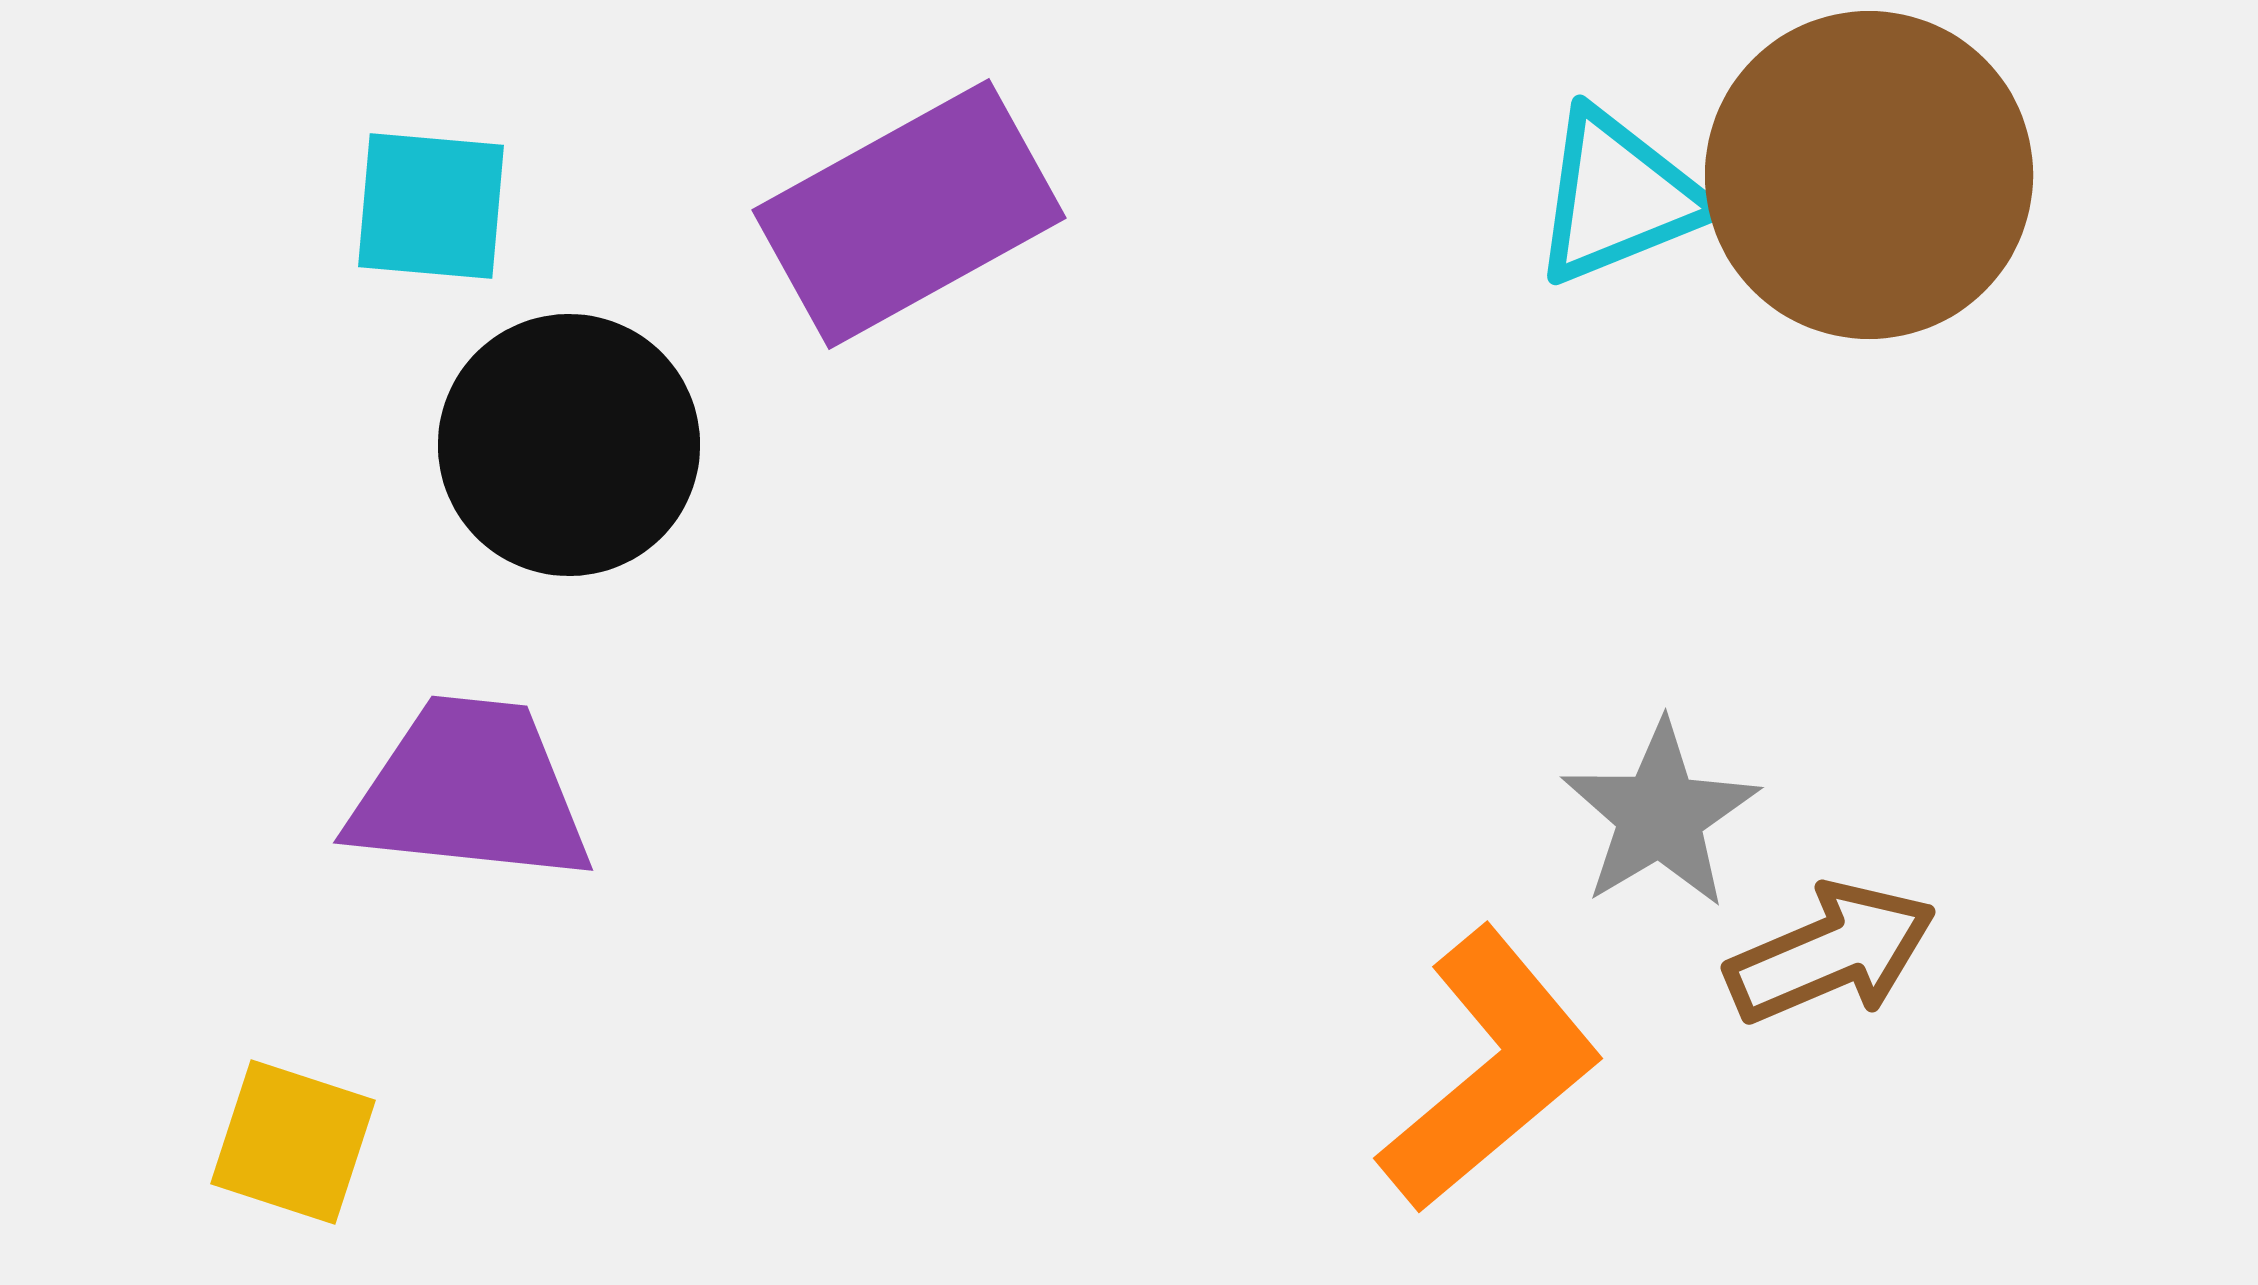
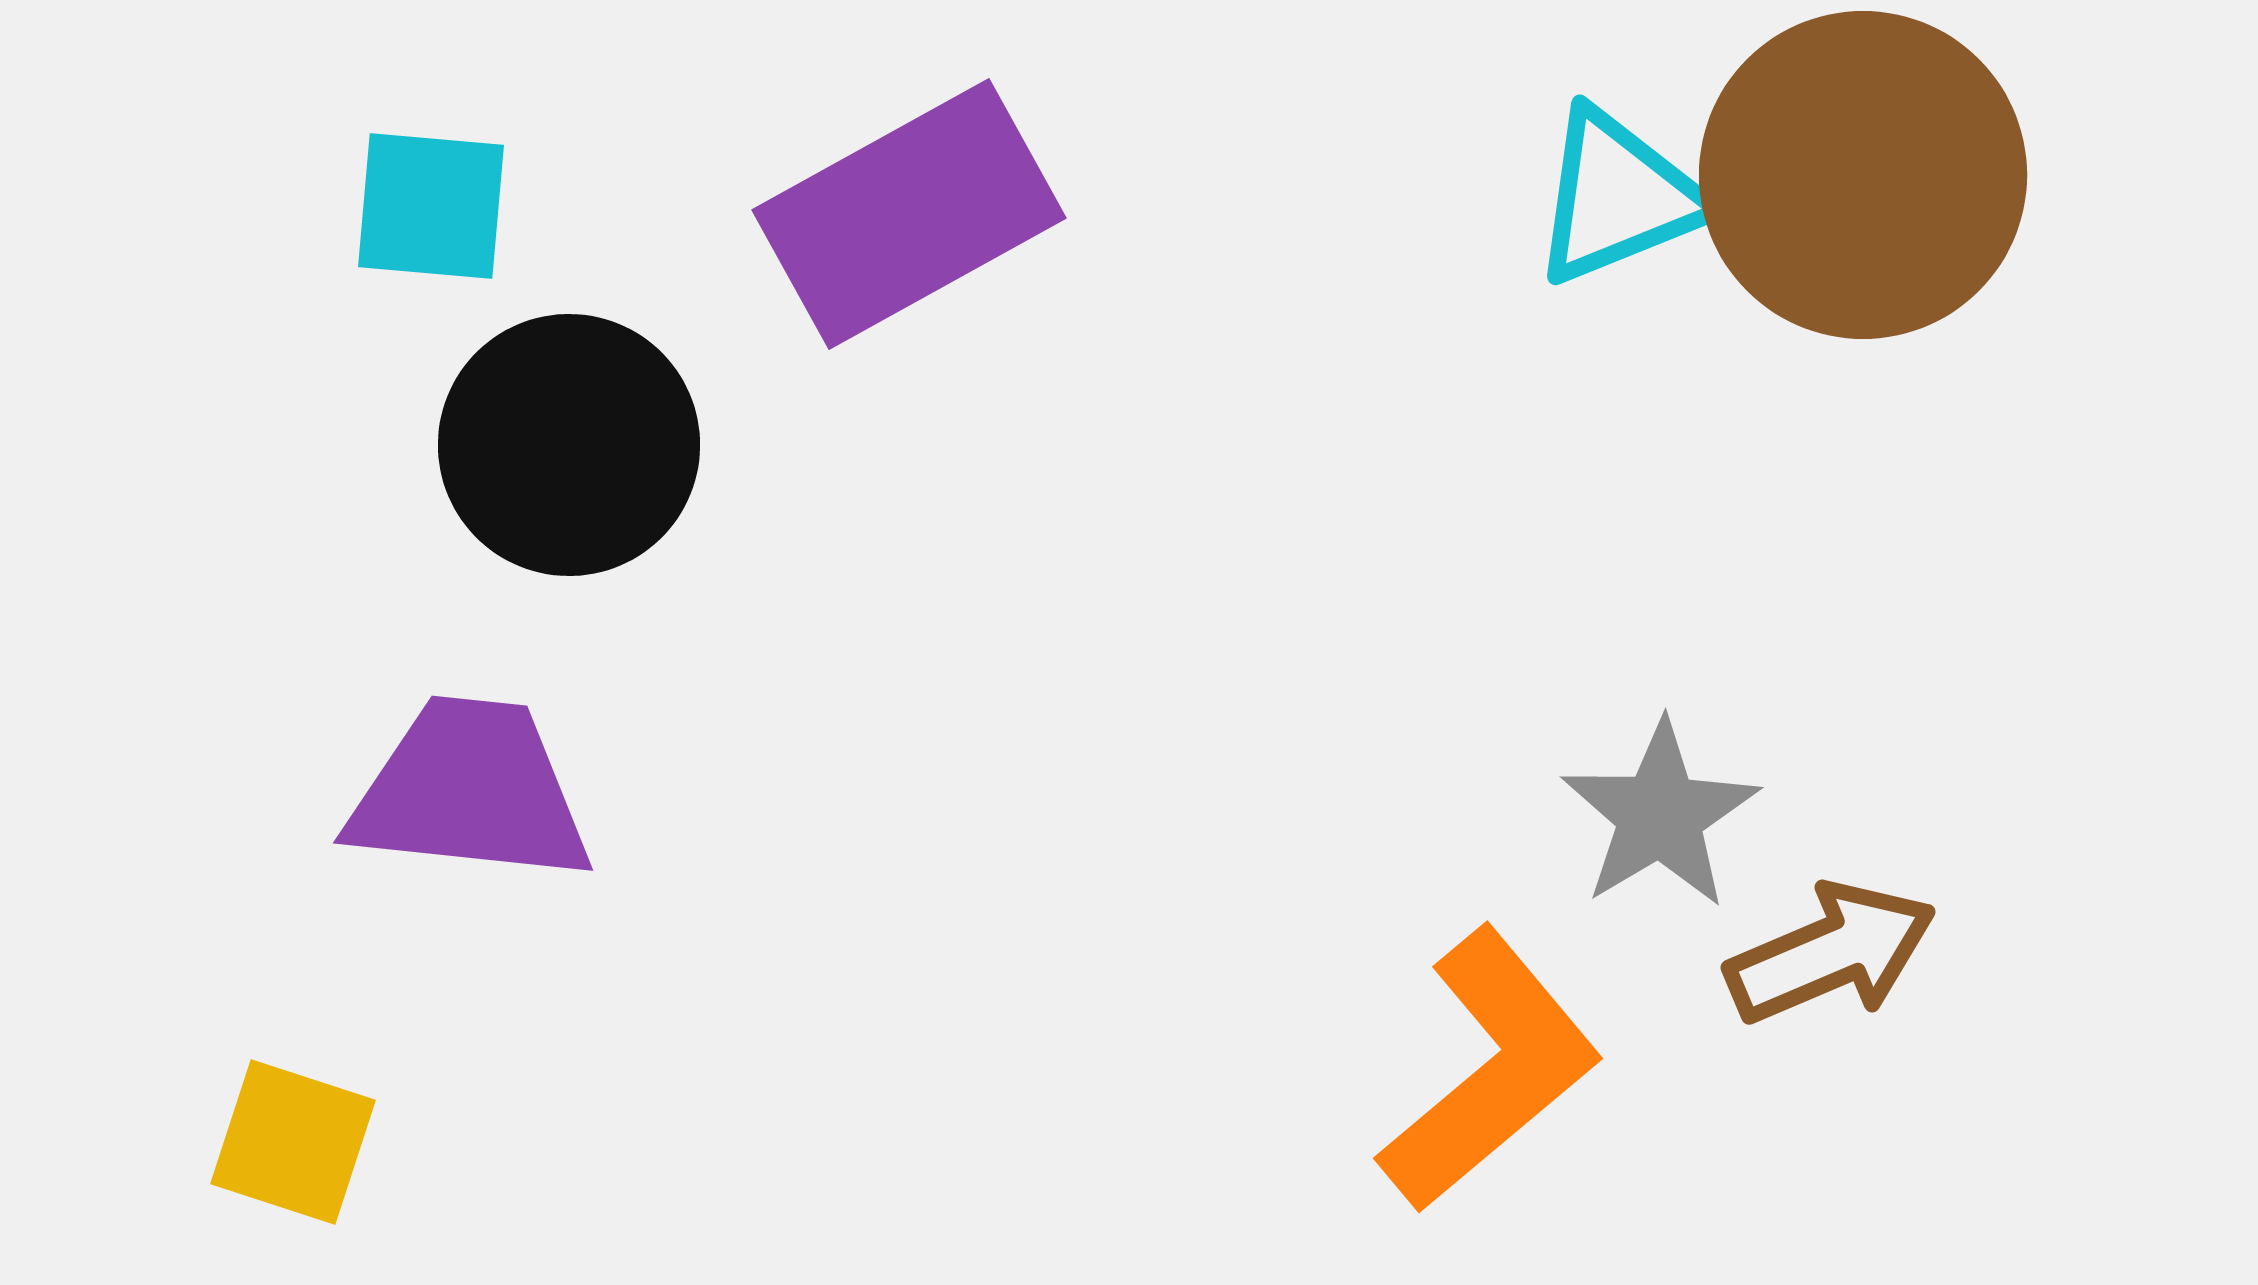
brown circle: moved 6 px left
